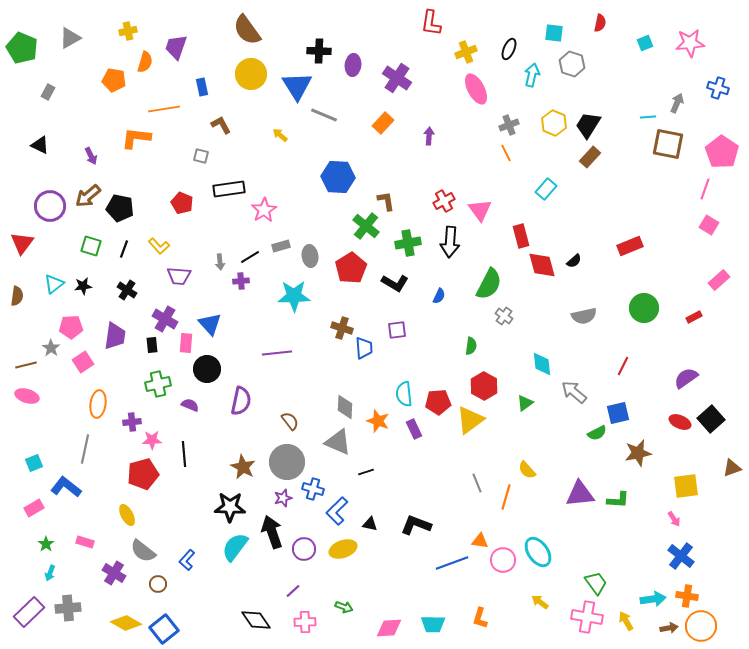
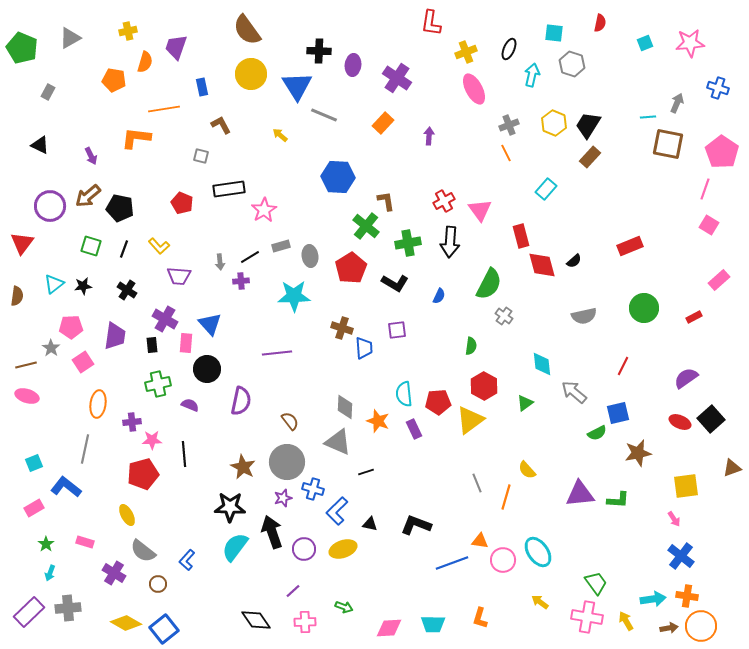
pink ellipse at (476, 89): moved 2 px left
